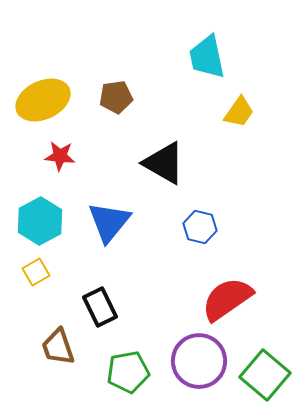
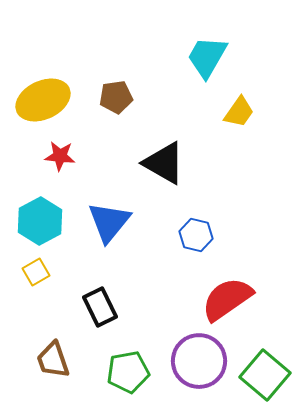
cyan trapezoid: rotated 42 degrees clockwise
blue hexagon: moved 4 px left, 8 px down
brown trapezoid: moved 5 px left, 13 px down
